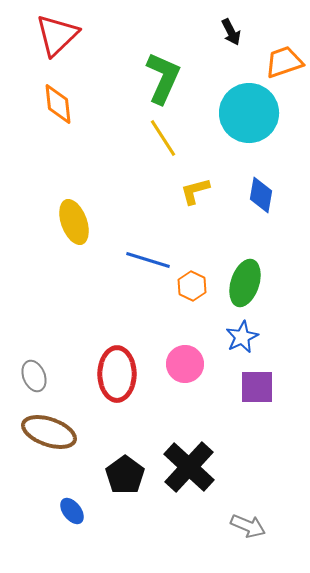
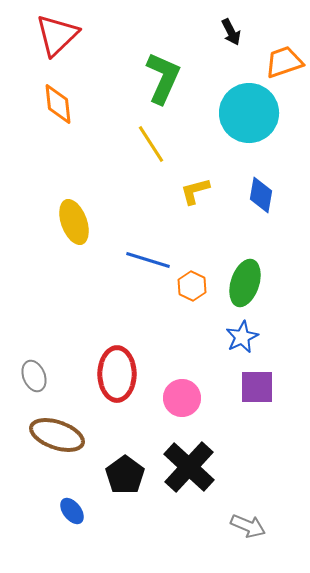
yellow line: moved 12 px left, 6 px down
pink circle: moved 3 px left, 34 px down
brown ellipse: moved 8 px right, 3 px down
